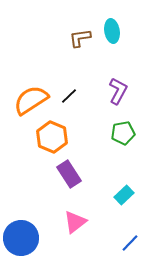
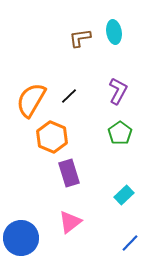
cyan ellipse: moved 2 px right, 1 px down
orange semicircle: rotated 27 degrees counterclockwise
green pentagon: moved 3 px left; rotated 25 degrees counterclockwise
purple rectangle: moved 1 px up; rotated 16 degrees clockwise
pink triangle: moved 5 px left
